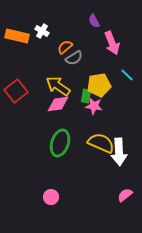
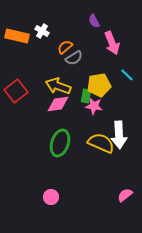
yellow arrow: rotated 15 degrees counterclockwise
white arrow: moved 17 px up
